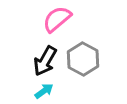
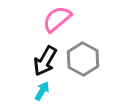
cyan arrow: moved 2 px left; rotated 24 degrees counterclockwise
